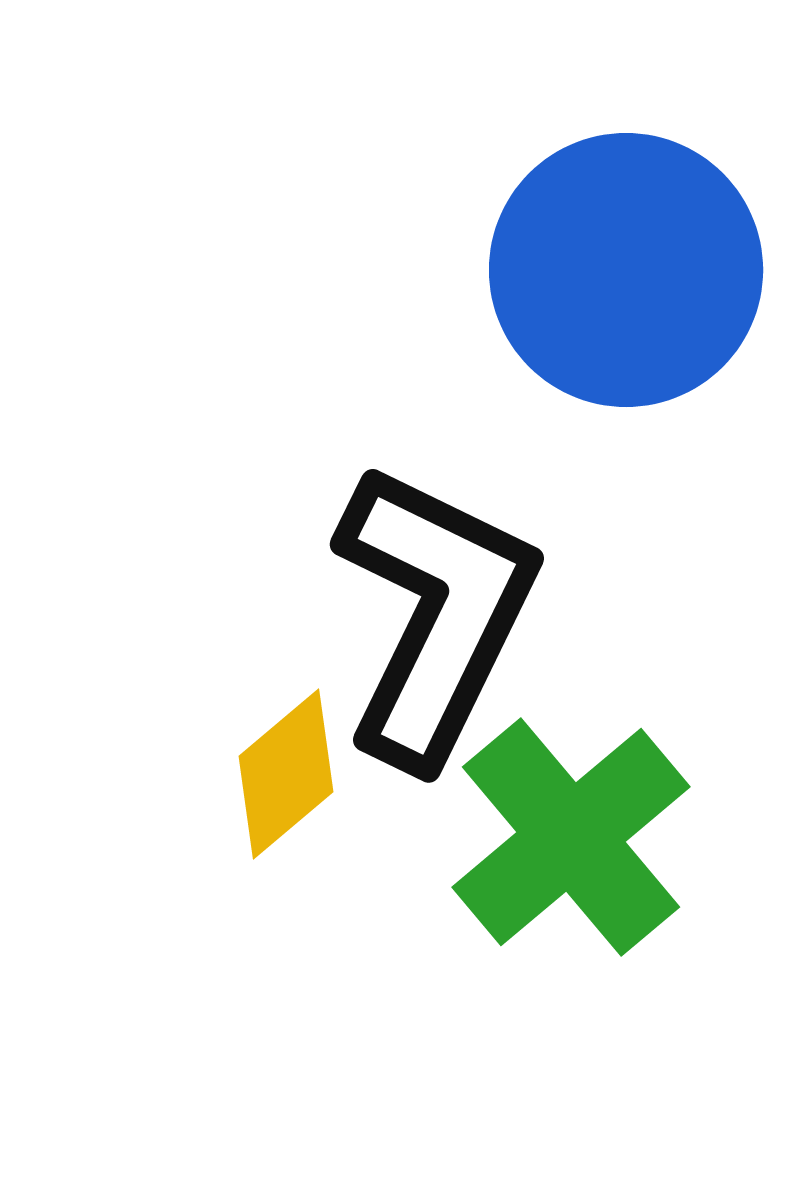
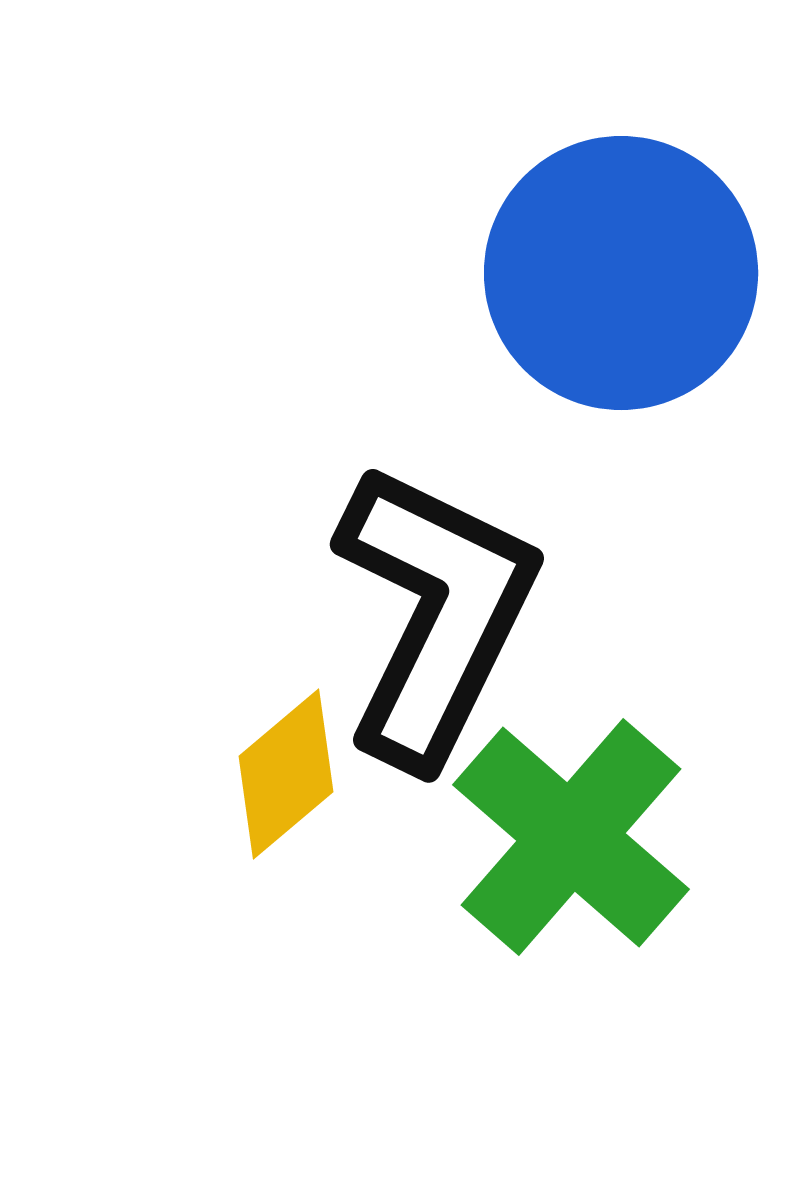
blue circle: moved 5 px left, 3 px down
green cross: rotated 9 degrees counterclockwise
